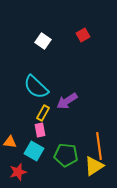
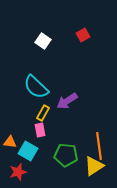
cyan square: moved 6 px left
